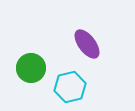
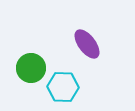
cyan hexagon: moved 7 px left; rotated 16 degrees clockwise
